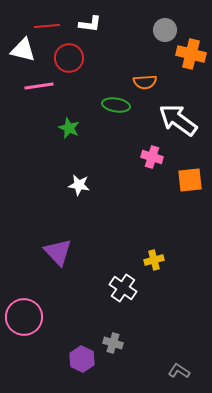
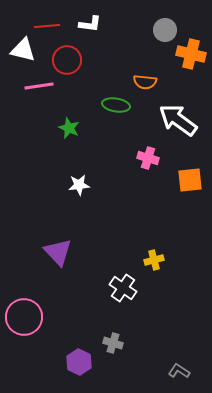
red circle: moved 2 px left, 2 px down
orange semicircle: rotated 10 degrees clockwise
pink cross: moved 4 px left, 1 px down
white star: rotated 15 degrees counterclockwise
purple hexagon: moved 3 px left, 3 px down
